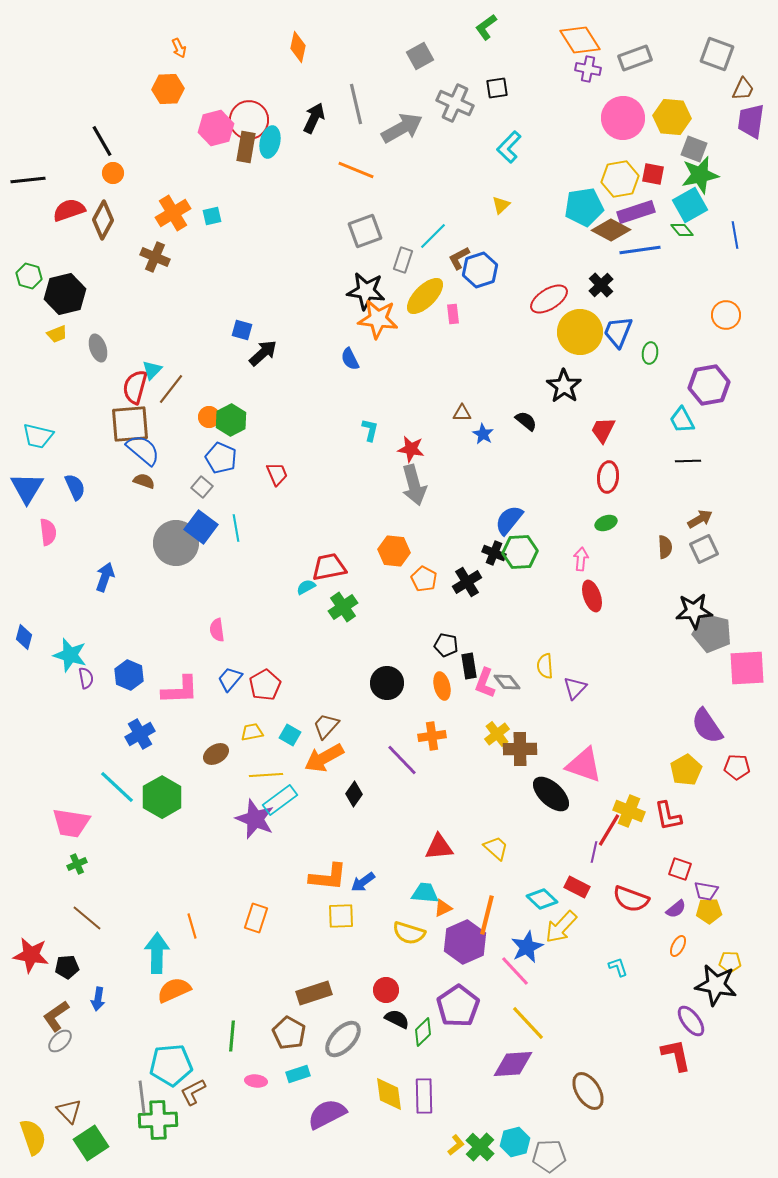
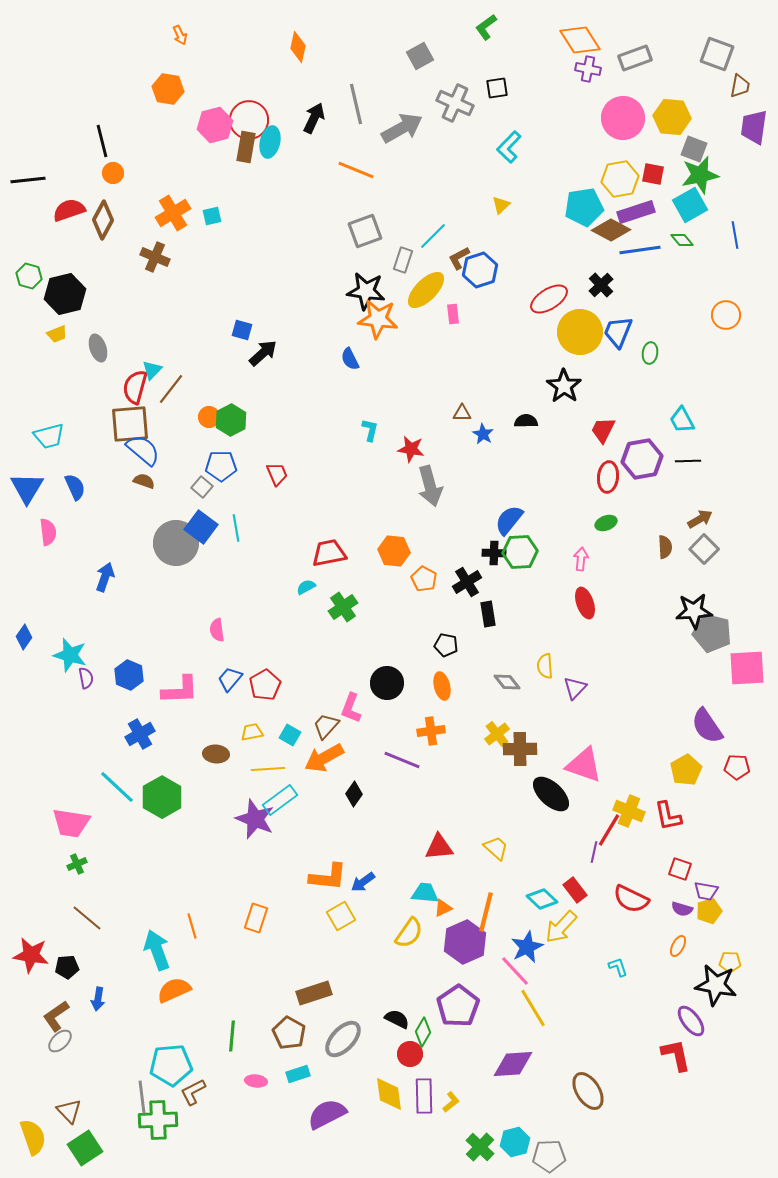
orange arrow at (179, 48): moved 1 px right, 13 px up
orange hexagon at (168, 89): rotated 12 degrees clockwise
brown trapezoid at (743, 89): moved 3 px left, 3 px up; rotated 15 degrees counterclockwise
purple trapezoid at (751, 121): moved 3 px right, 6 px down
pink hexagon at (216, 128): moved 1 px left, 3 px up
black line at (102, 141): rotated 16 degrees clockwise
green diamond at (682, 230): moved 10 px down
yellow ellipse at (425, 296): moved 1 px right, 6 px up
purple hexagon at (709, 385): moved 67 px left, 74 px down
black semicircle at (526, 421): rotated 40 degrees counterclockwise
cyan trapezoid at (38, 436): moved 11 px right; rotated 28 degrees counterclockwise
blue pentagon at (221, 458): moved 8 px down; rotated 24 degrees counterclockwise
gray arrow at (414, 485): moved 16 px right, 1 px down
gray square at (704, 549): rotated 20 degrees counterclockwise
black cross at (494, 553): rotated 20 degrees counterclockwise
red trapezoid at (329, 567): moved 14 px up
red ellipse at (592, 596): moved 7 px left, 7 px down
blue diamond at (24, 637): rotated 20 degrees clockwise
black rectangle at (469, 666): moved 19 px right, 52 px up
pink L-shape at (485, 683): moved 134 px left, 25 px down
orange cross at (432, 736): moved 1 px left, 5 px up
brown ellipse at (216, 754): rotated 35 degrees clockwise
purple line at (402, 760): rotated 24 degrees counterclockwise
yellow line at (266, 775): moved 2 px right, 6 px up
red rectangle at (577, 887): moved 2 px left, 3 px down; rotated 25 degrees clockwise
red semicircle at (631, 899): rotated 6 degrees clockwise
purple semicircle at (676, 909): moved 6 px right; rotated 55 degrees clockwise
yellow pentagon at (709, 911): rotated 15 degrees counterclockwise
orange line at (487, 915): moved 1 px left, 3 px up
yellow square at (341, 916): rotated 28 degrees counterclockwise
yellow semicircle at (409, 933): rotated 72 degrees counterclockwise
cyan arrow at (157, 953): moved 3 px up; rotated 21 degrees counterclockwise
red circle at (386, 990): moved 24 px right, 64 px down
yellow line at (528, 1023): moved 5 px right, 15 px up; rotated 12 degrees clockwise
green diamond at (423, 1032): rotated 16 degrees counterclockwise
green square at (91, 1143): moved 6 px left, 5 px down
yellow L-shape at (456, 1145): moved 5 px left, 43 px up
